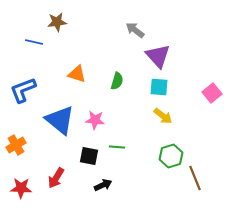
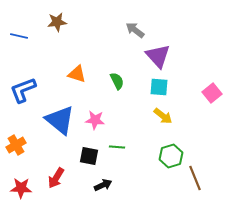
blue line: moved 15 px left, 6 px up
green semicircle: rotated 42 degrees counterclockwise
